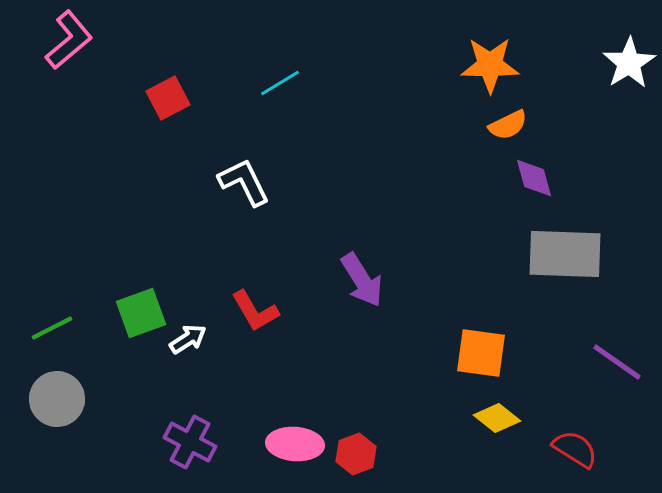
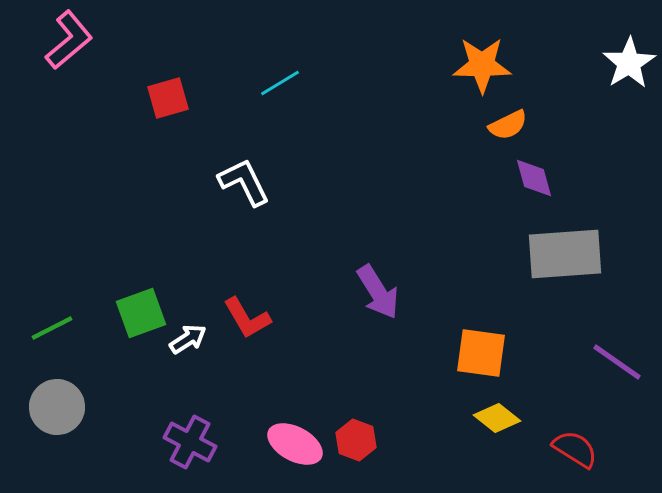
orange star: moved 8 px left
red square: rotated 12 degrees clockwise
gray rectangle: rotated 6 degrees counterclockwise
purple arrow: moved 16 px right, 12 px down
red L-shape: moved 8 px left, 7 px down
gray circle: moved 8 px down
pink ellipse: rotated 24 degrees clockwise
red hexagon: moved 14 px up; rotated 18 degrees counterclockwise
